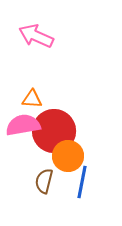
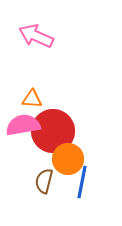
red circle: moved 1 px left
orange circle: moved 3 px down
